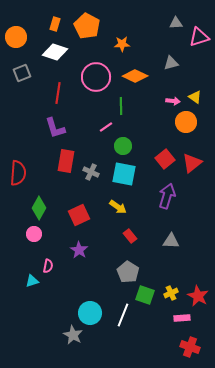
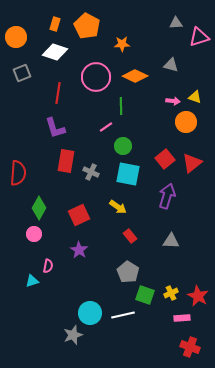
gray triangle at (171, 63): moved 2 px down; rotated 28 degrees clockwise
yellow triangle at (195, 97): rotated 16 degrees counterclockwise
cyan square at (124, 174): moved 4 px right
white line at (123, 315): rotated 55 degrees clockwise
gray star at (73, 335): rotated 24 degrees clockwise
